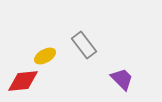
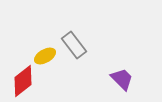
gray rectangle: moved 10 px left
red diamond: rotated 32 degrees counterclockwise
